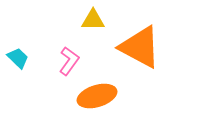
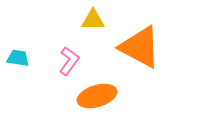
cyan trapezoid: rotated 35 degrees counterclockwise
